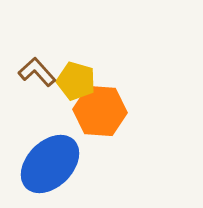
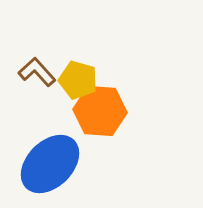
yellow pentagon: moved 2 px right, 1 px up
